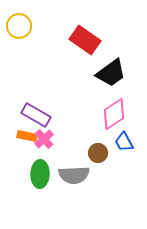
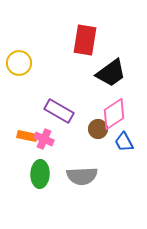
yellow circle: moved 37 px down
red rectangle: rotated 64 degrees clockwise
purple rectangle: moved 23 px right, 4 px up
pink cross: rotated 24 degrees counterclockwise
brown circle: moved 24 px up
gray semicircle: moved 8 px right, 1 px down
